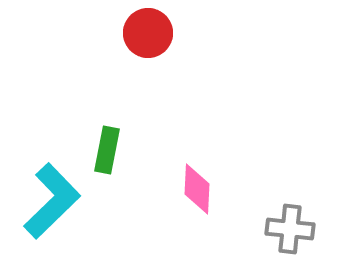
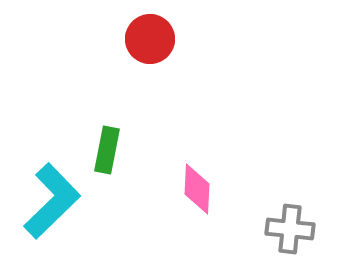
red circle: moved 2 px right, 6 px down
